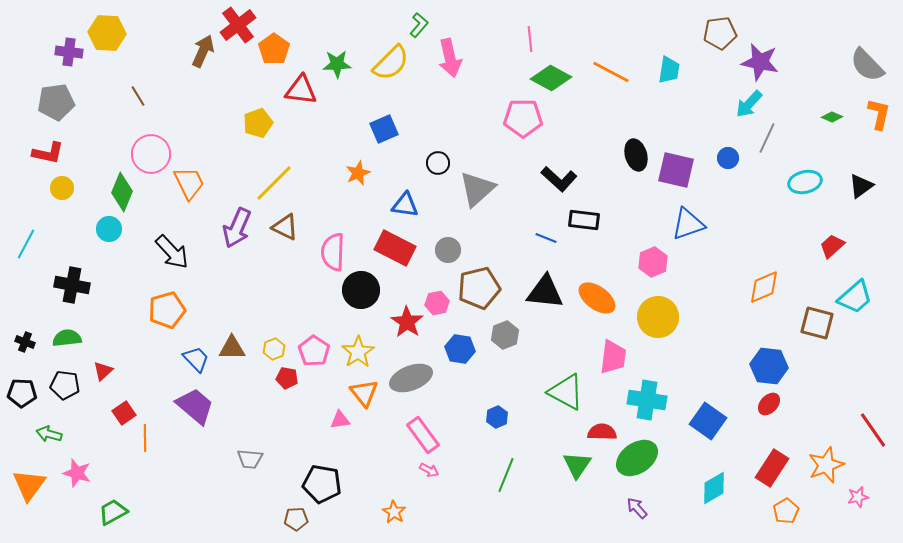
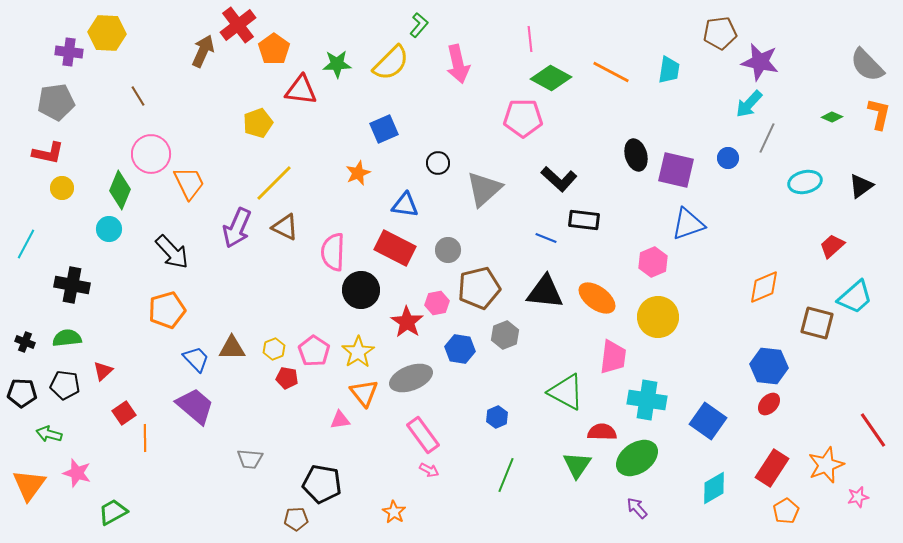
pink arrow at (450, 58): moved 8 px right, 6 px down
gray triangle at (477, 189): moved 7 px right
green diamond at (122, 192): moved 2 px left, 2 px up
